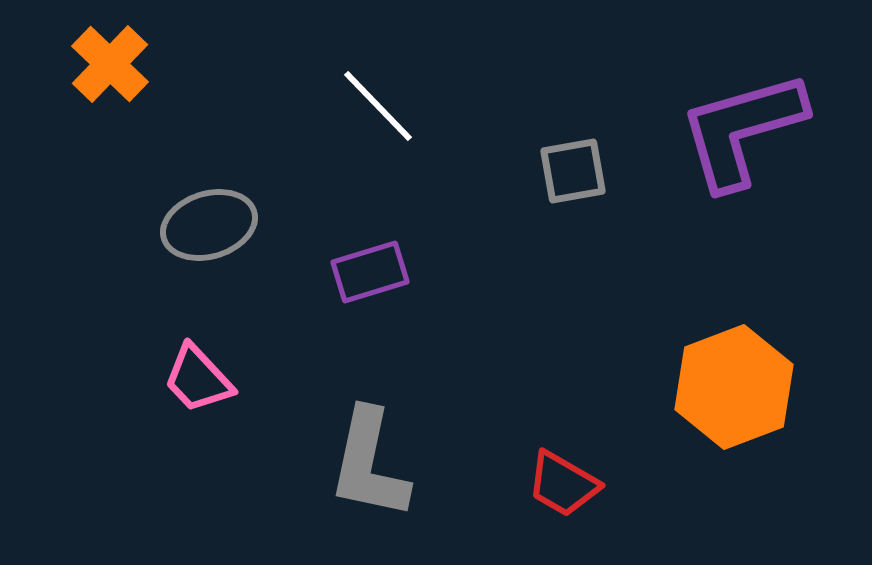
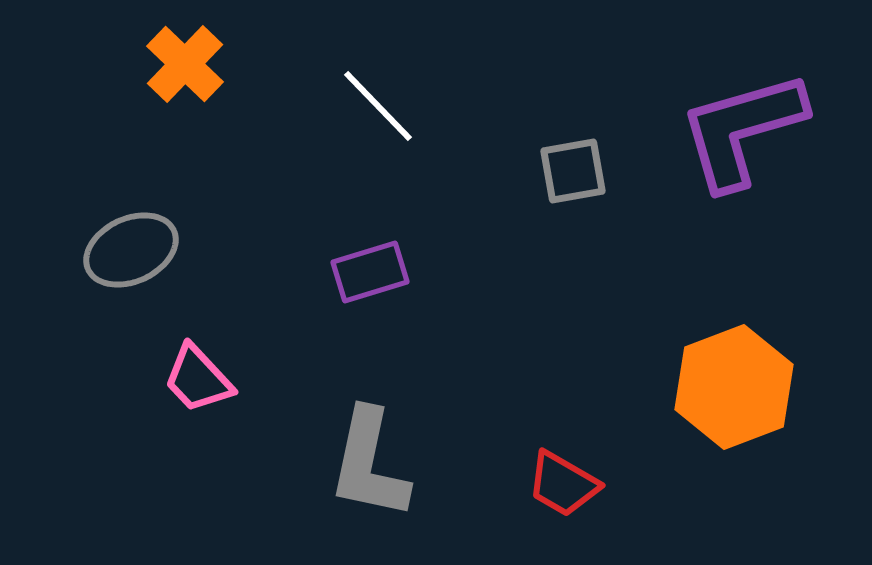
orange cross: moved 75 px right
gray ellipse: moved 78 px left, 25 px down; rotated 8 degrees counterclockwise
